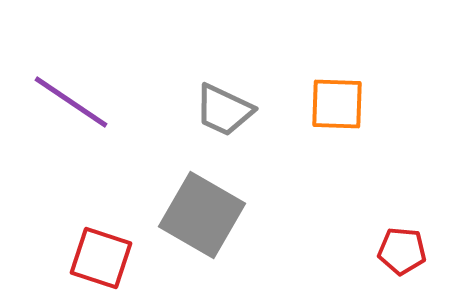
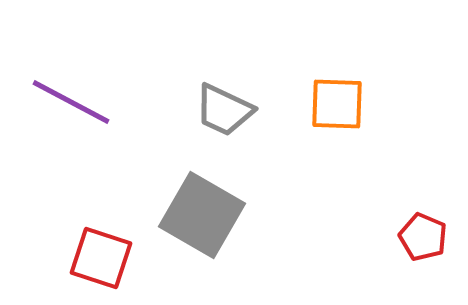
purple line: rotated 6 degrees counterclockwise
red pentagon: moved 21 px right, 14 px up; rotated 18 degrees clockwise
